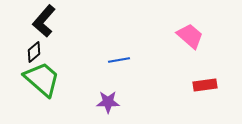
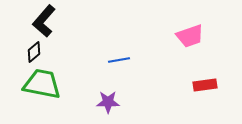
pink trapezoid: rotated 120 degrees clockwise
green trapezoid: moved 5 px down; rotated 30 degrees counterclockwise
